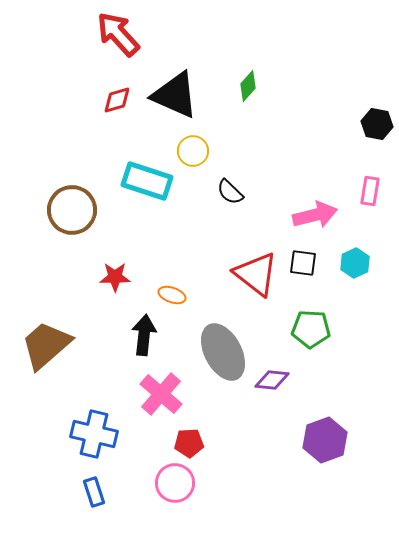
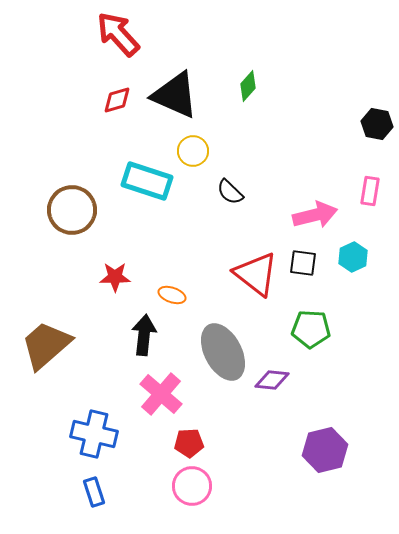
cyan hexagon: moved 2 px left, 6 px up
purple hexagon: moved 10 px down; rotated 6 degrees clockwise
pink circle: moved 17 px right, 3 px down
